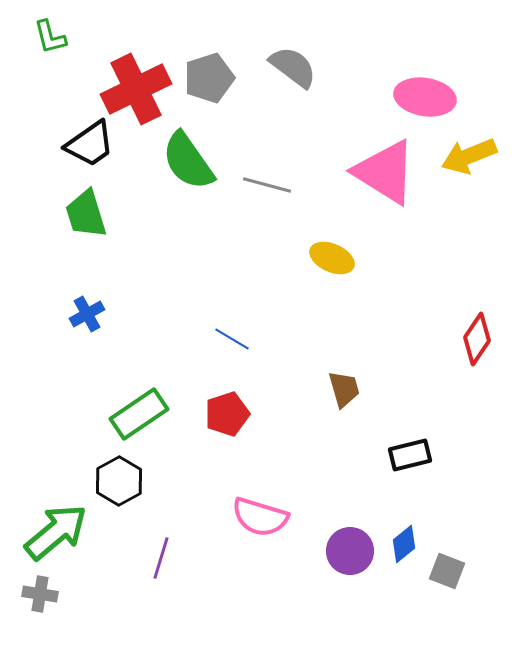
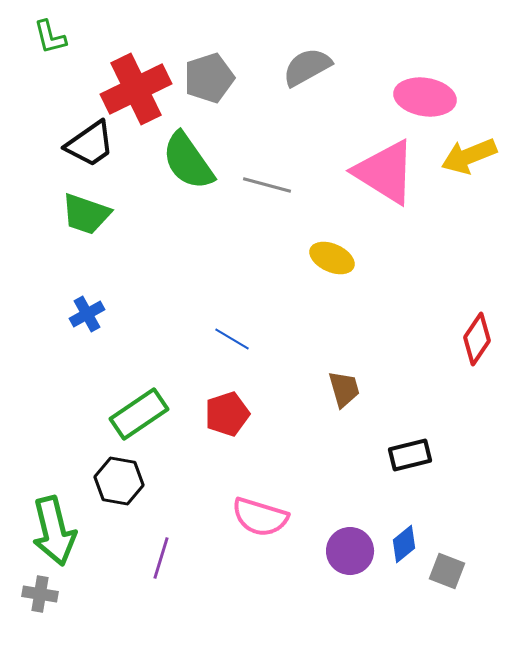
gray semicircle: moved 14 px right; rotated 66 degrees counterclockwise
green trapezoid: rotated 54 degrees counterclockwise
black hexagon: rotated 21 degrees counterclockwise
green arrow: moved 2 px left, 1 px up; rotated 116 degrees clockwise
